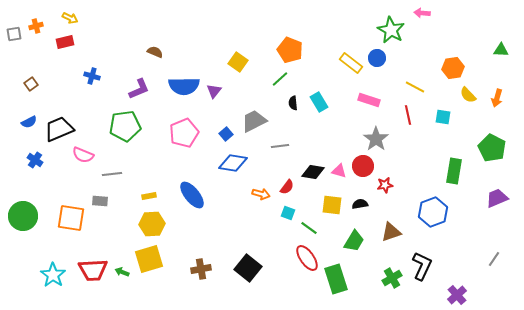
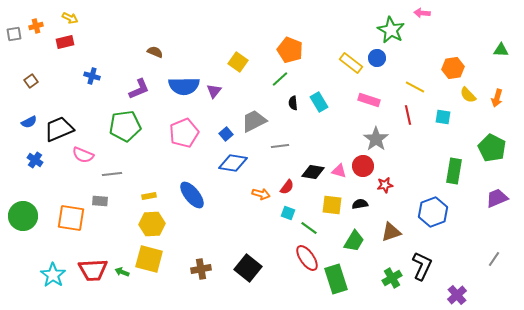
brown square at (31, 84): moved 3 px up
yellow square at (149, 259): rotated 32 degrees clockwise
